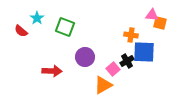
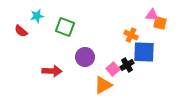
cyan star: moved 2 px up; rotated 24 degrees clockwise
orange cross: rotated 16 degrees clockwise
black cross: moved 4 px down
